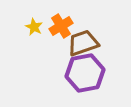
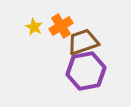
brown trapezoid: moved 1 px up
purple hexagon: moved 1 px right, 2 px up
